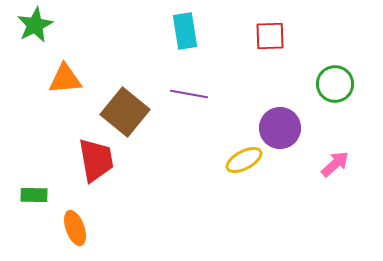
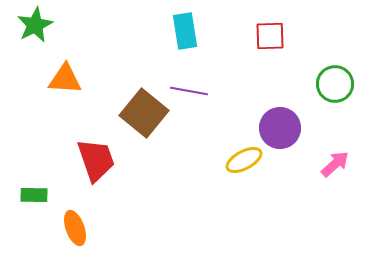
orange triangle: rotated 9 degrees clockwise
purple line: moved 3 px up
brown square: moved 19 px right, 1 px down
red trapezoid: rotated 9 degrees counterclockwise
